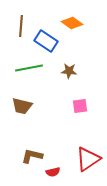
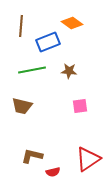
blue rectangle: moved 2 px right, 1 px down; rotated 55 degrees counterclockwise
green line: moved 3 px right, 2 px down
